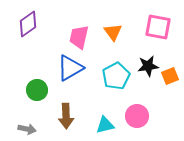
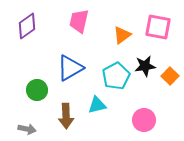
purple diamond: moved 1 px left, 2 px down
orange triangle: moved 9 px right, 3 px down; rotated 30 degrees clockwise
pink trapezoid: moved 16 px up
black star: moved 3 px left
orange square: rotated 24 degrees counterclockwise
pink circle: moved 7 px right, 4 px down
cyan triangle: moved 8 px left, 20 px up
